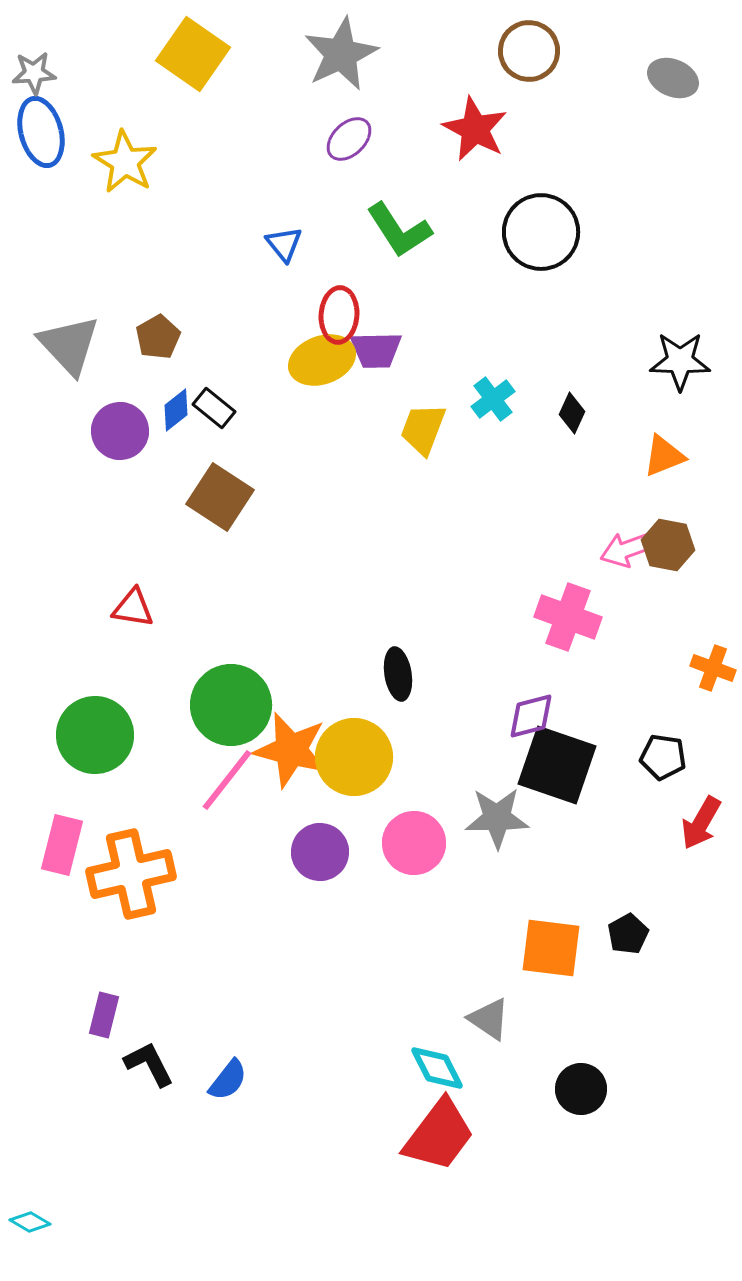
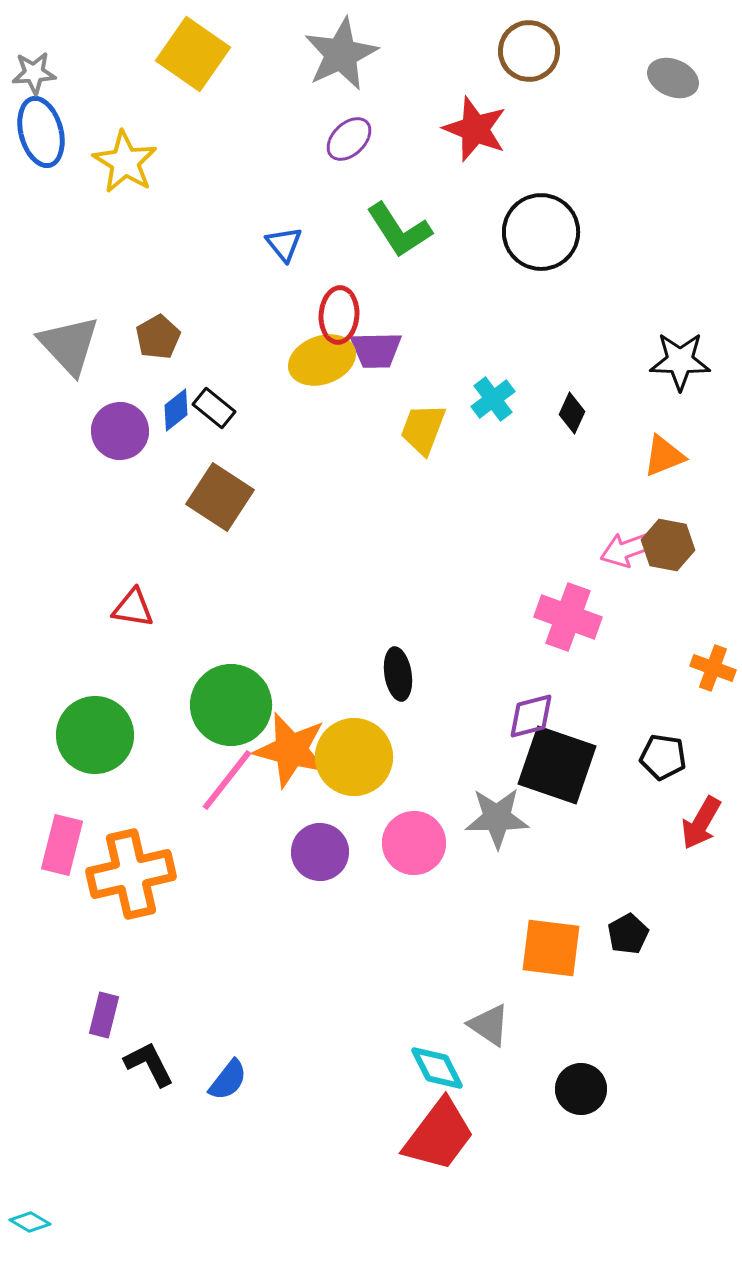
red star at (475, 129): rotated 6 degrees counterclockwise
gray triangle at (489, 1019): moved 6 px down
